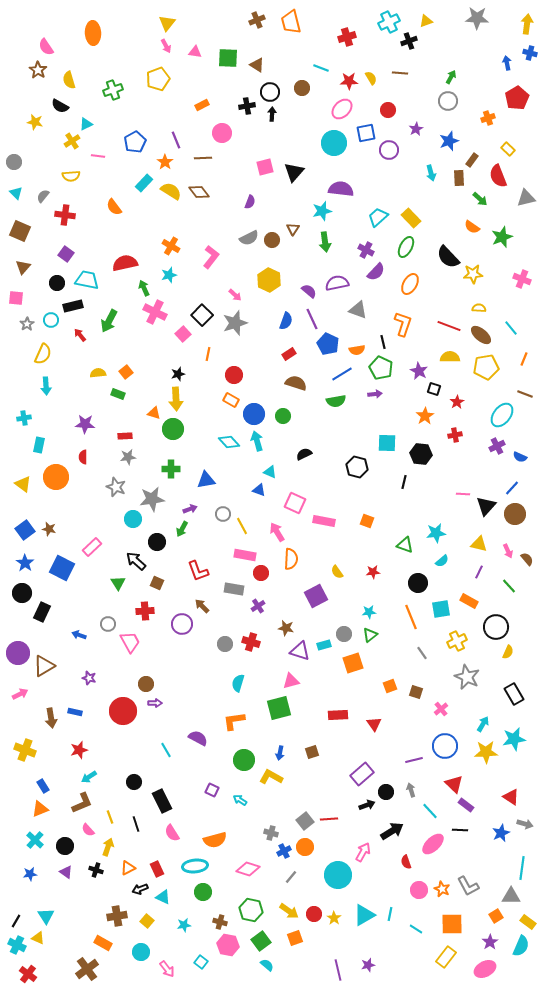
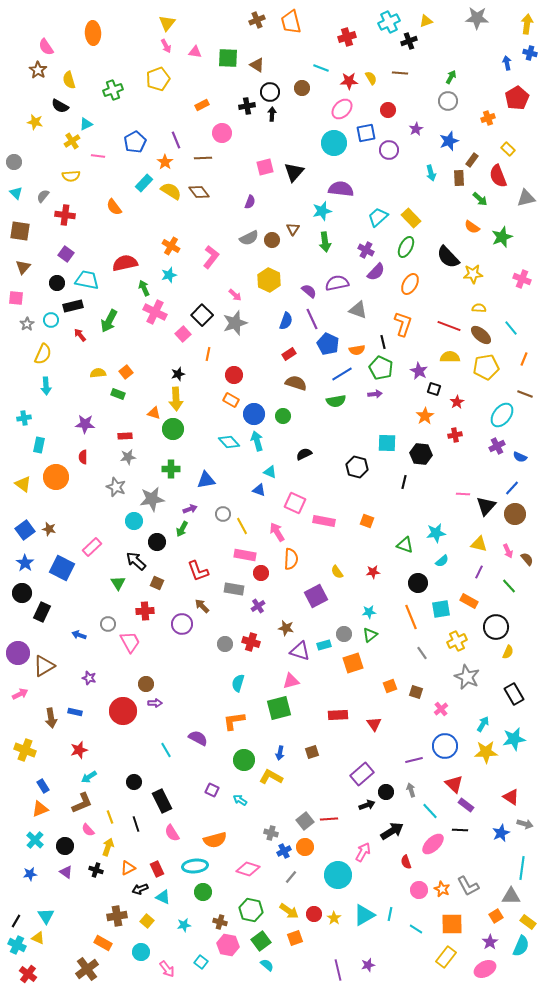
brown square at (20, 231): rotated 15 degrees counterclockwise
cyan circle at (133, 519): moved 1 px right, 2 px down
